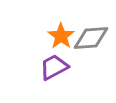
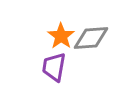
purple trapezoid: rotated 52 degrees counterclockwise
